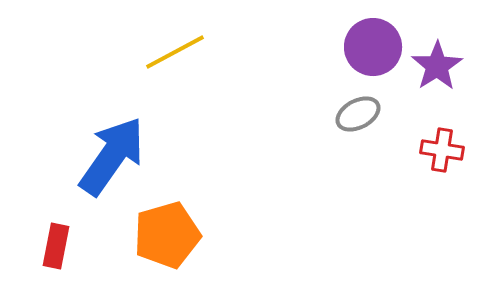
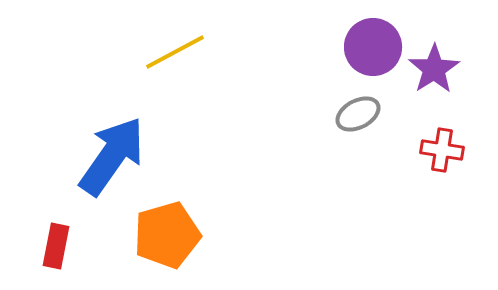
purple star: moved 3 px left, 3 px down
